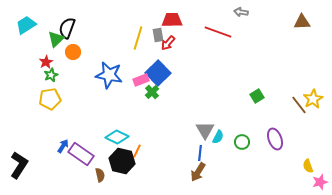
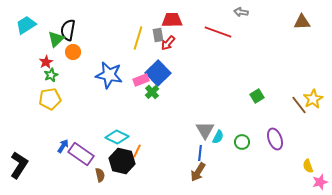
black semicircle: moved 1 px right, 2 px down; rotated 10 degrees counterclockwise
